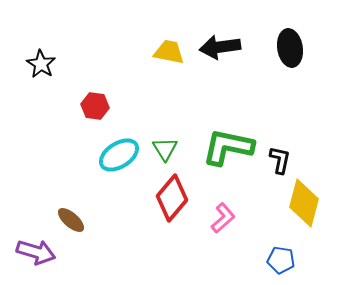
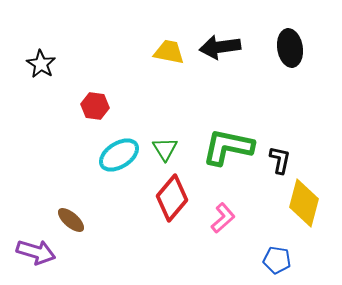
blue pentagon: moved 4 px left
